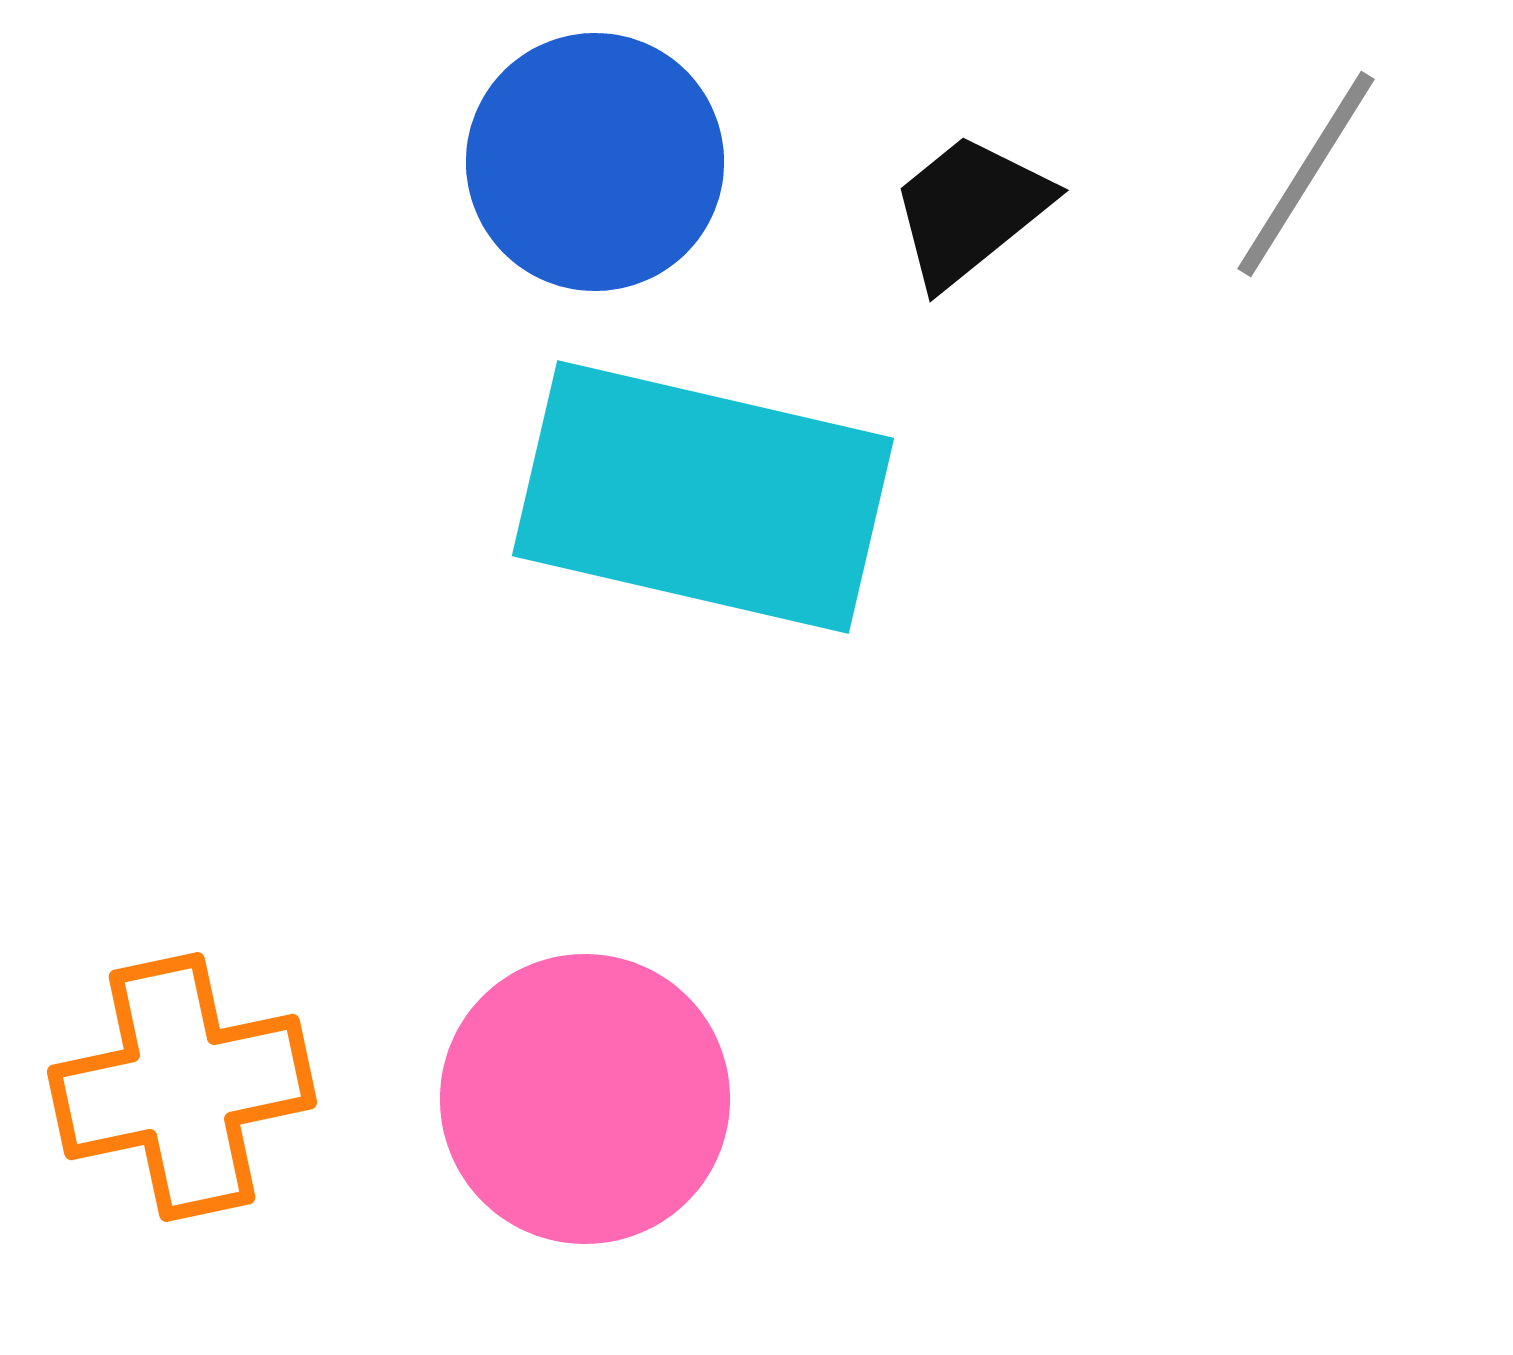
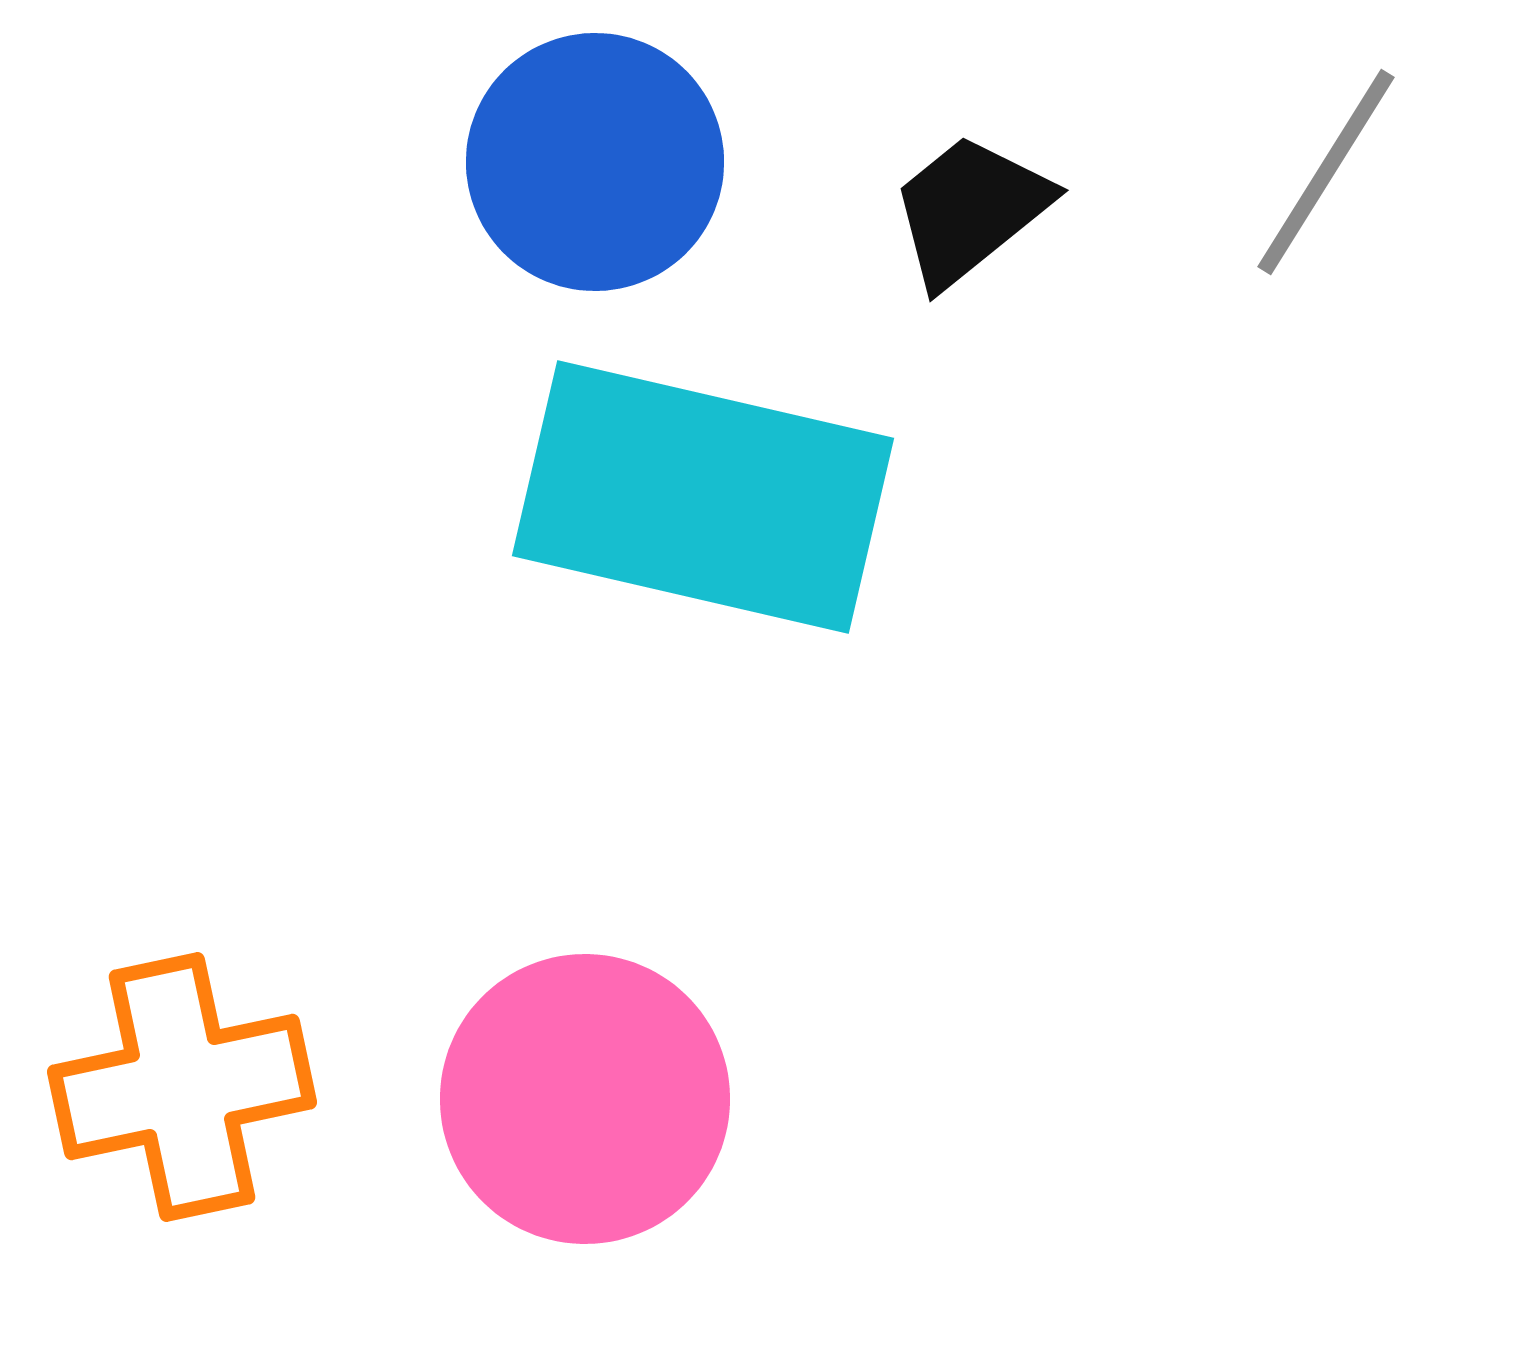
gray line: moved 20 px right, 2 px up
